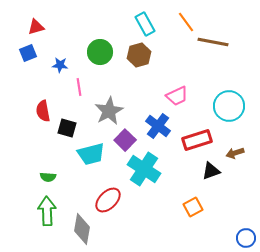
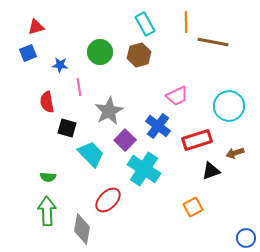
orange line: rotated 35 degrees clockwise
red semicircle: moved 4 px right, 9 px up
cyan trapezoid: rotated 120 degrees counterclockwise
